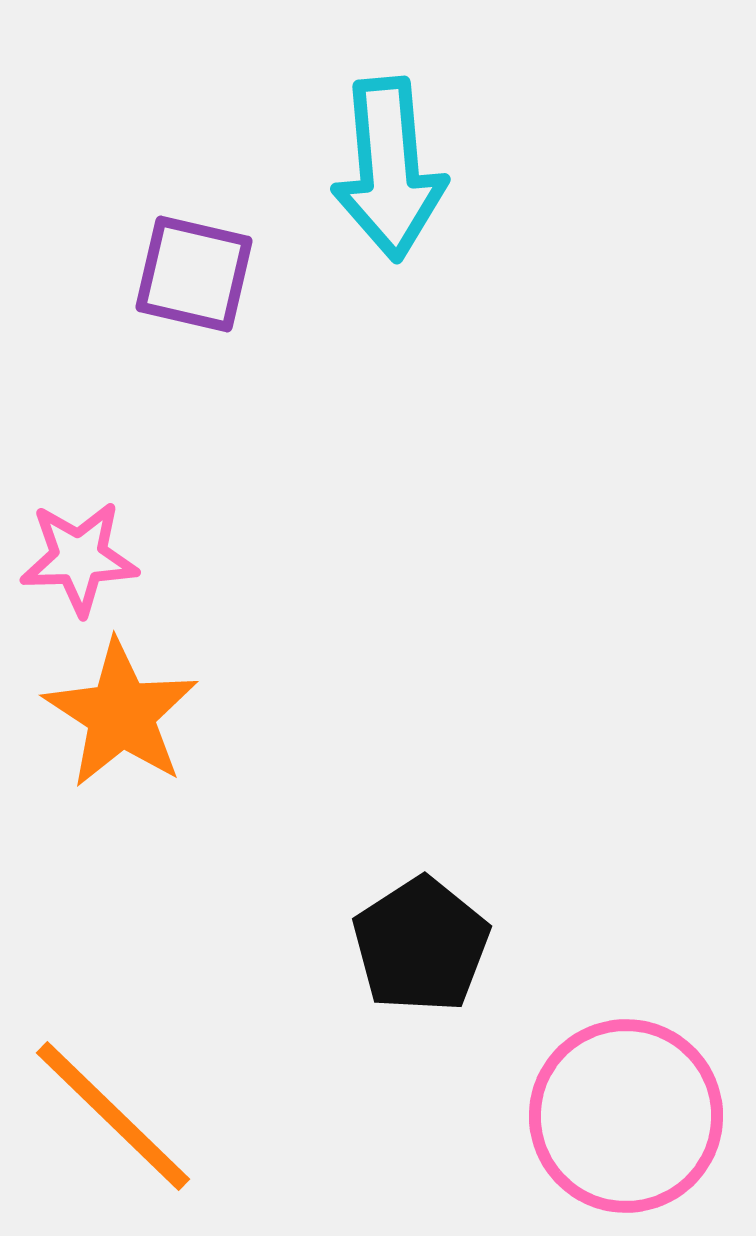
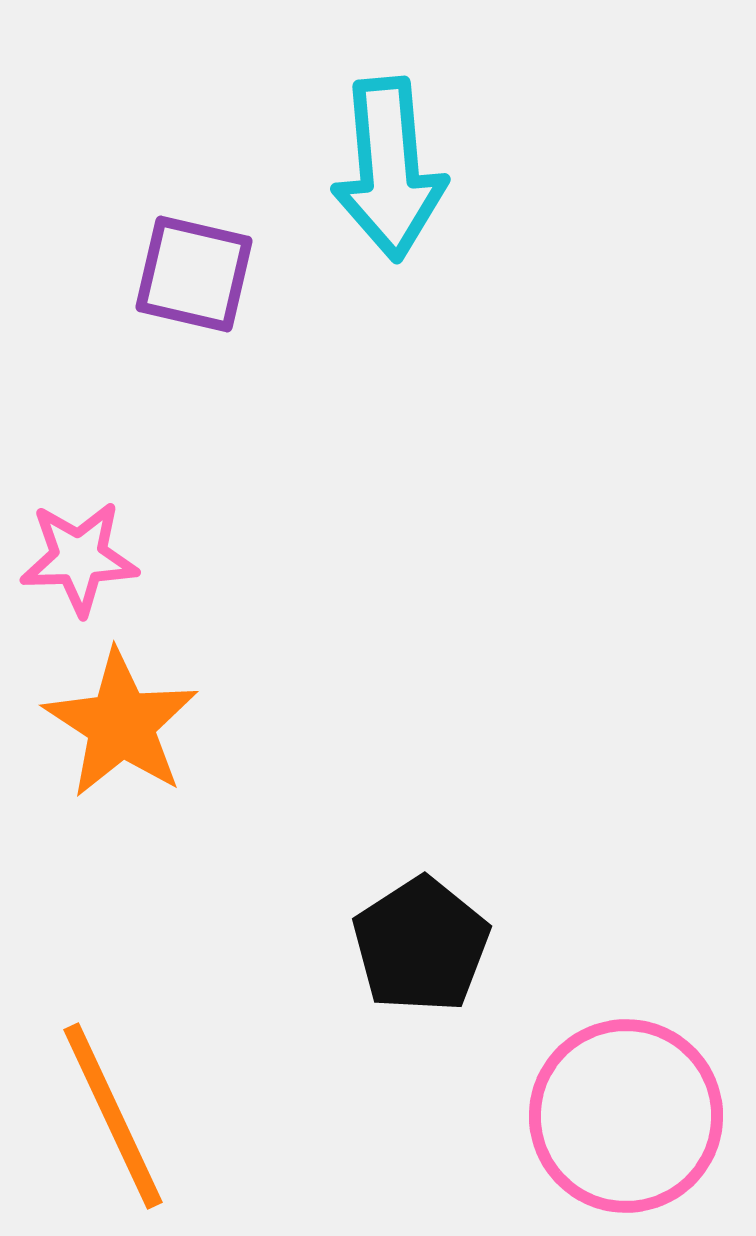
orange star: moved 10 px down
orange line: rotated 21 degrees clockwise
